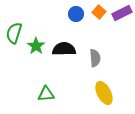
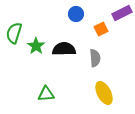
orange square: moved 2 px right, 17 px down; rotated 24 degrees clockwise
